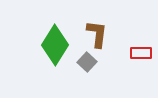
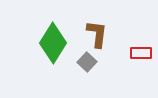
green diamond: moved 2 px left, 2 px up
